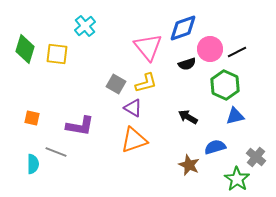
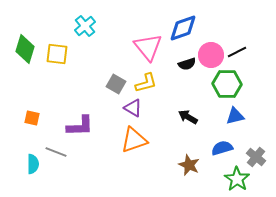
pink circle: moved 1 px right, 6 px down
green hexagon: moved 2 px right, 1 px up; rotated 24 degrees counterclockwise
purple L-shape: rotated 12 degrees counterclockwise
blue semicircle: moved 7 px right, 1 px down
